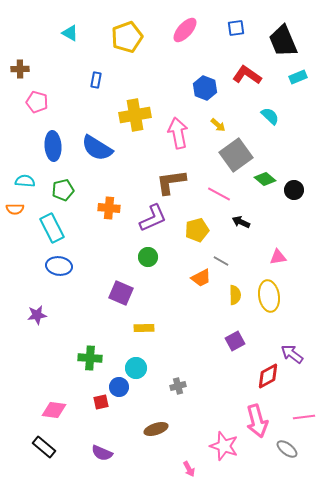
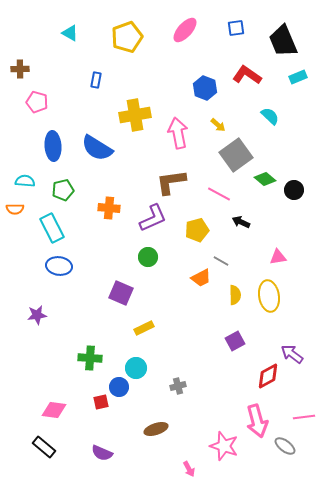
yellow rectangle at (144, 328): rotated 24 degrees counterclockwise
gray ellipse at (287, 449): moved 2 px left, 3 px up
